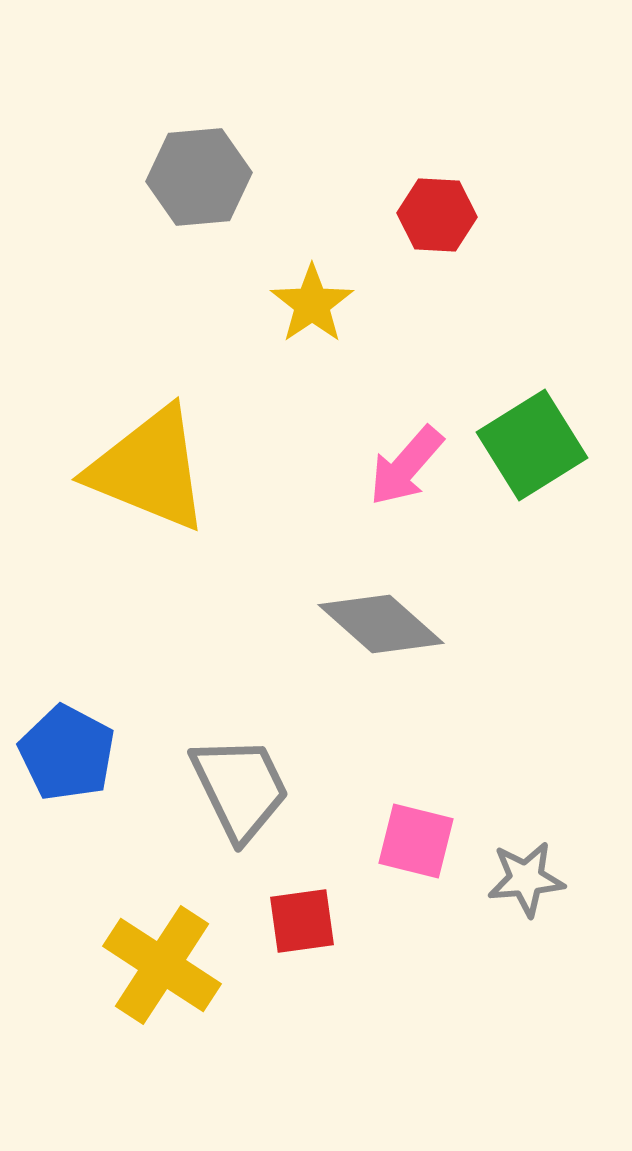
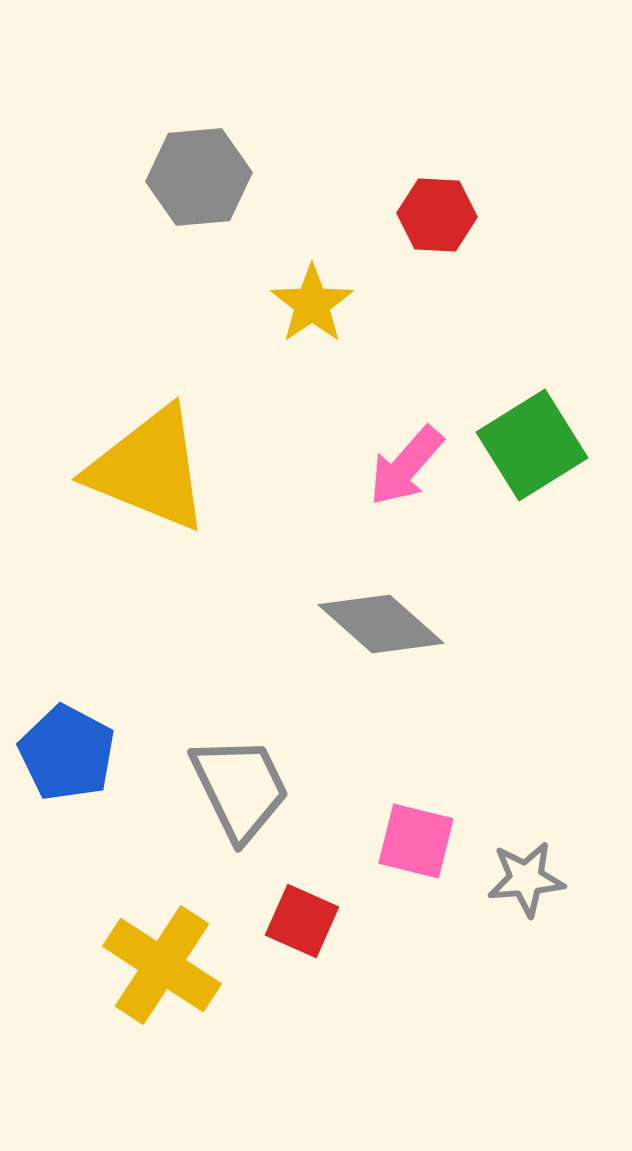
red square: rotated 32 degrees clockwise
